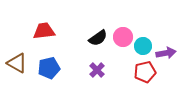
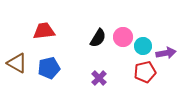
black semicircle: rotated 24 degrees counterclockwise
purple cross: moved 2 px right, 8 px down
